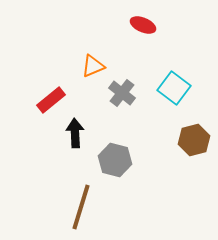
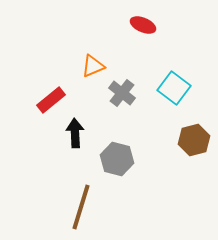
gray hexagon: moved 2 px right, 1 px up
